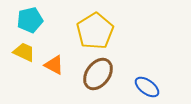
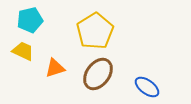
yellow trapezoid: moved 1 px left, 1 px up
orange triangle: moved 1 px right, 3 px down; rotated 45 degrees counterclockwise
